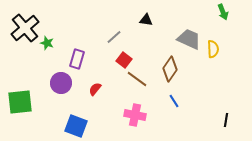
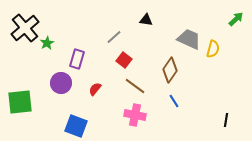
green arrow: moved 13 px right, 7 px down; rotated 112 degrees counterclockwise
green star: rotated 24 degrees clockwise
yellow semicircle: rotated 18 degrees clockwise
brown diamond: moved 1 px down
brown line: moved 2 px left, 7 px down
